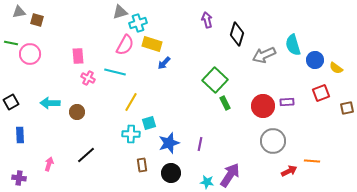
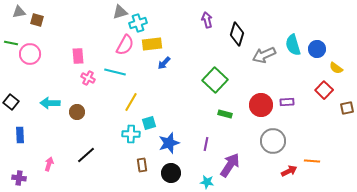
yellow rectangle at (152, 44): rotated 24 degrees counterclockwise
blue circle at (315, 60): moved 2 px right, 11 px up
red square at (321, 93): moved 3 px right, 3 px up; rotated 24 degrees counterclockwise
black square at (11, 102): rotated 21 degrees counterclockwise
green rectangle at (225, 103): moved 11 px down; rotated 48 degrees counterclockwise
red circle at (263, 106): moved 2 px left, 1 px up
purple line at (200, 144): moved 6 px right
purple arrow at (230, 175): moved 10 px up
